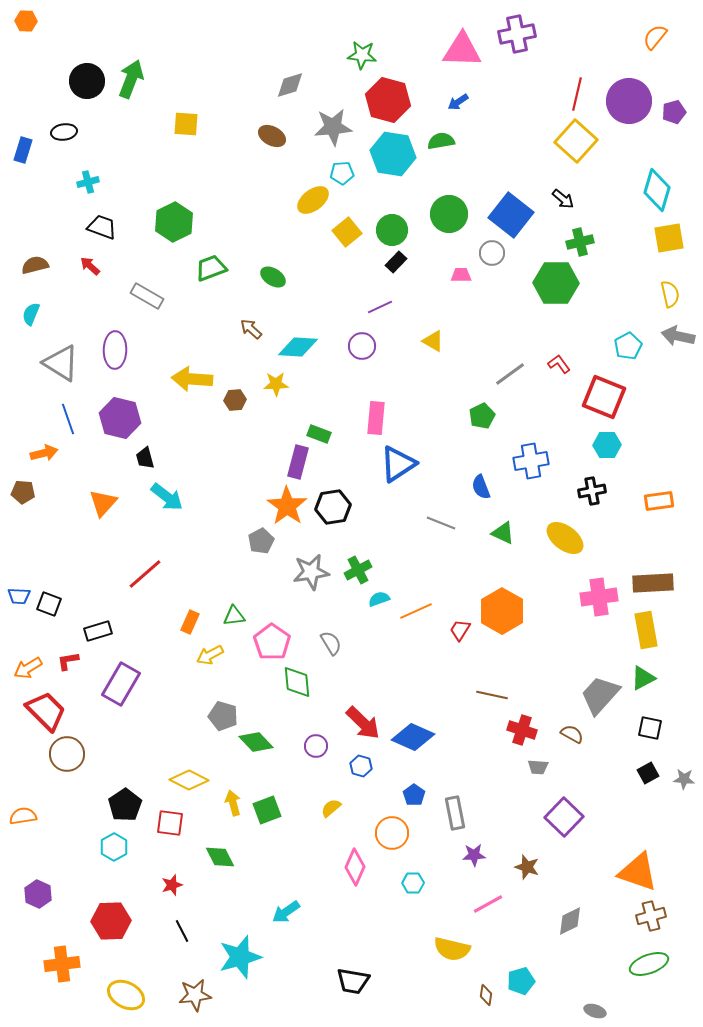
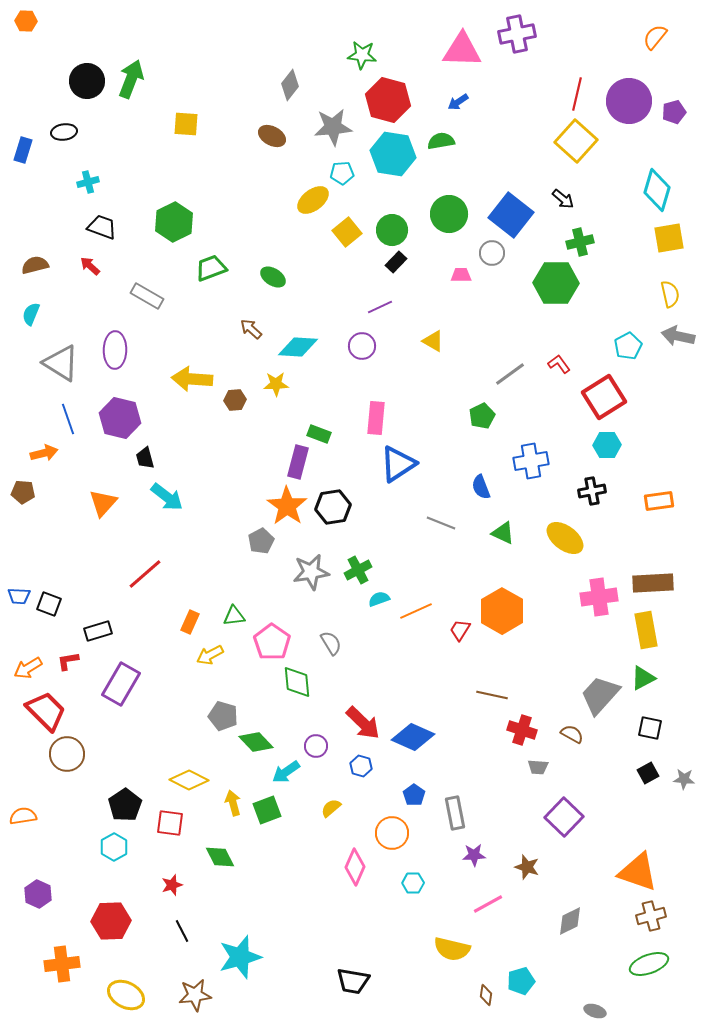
gray diamond at (290, 85): rotated 36 degrees counterclockwise
red square at (604, 397): rotated 36 degrees clockwise
cyan arrow at (286, 912): moved 140 px up
